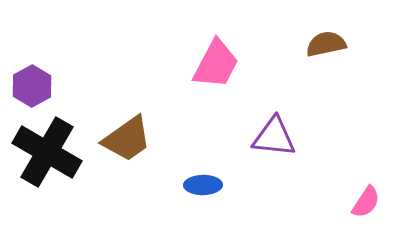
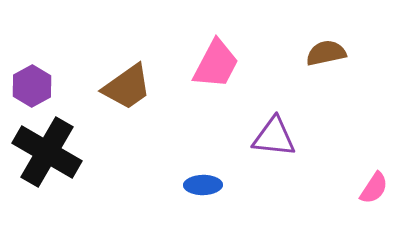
brown semicircle: moved 9 px down
brown trapezoid: moved 52 px up
pink semicircle: moved 8 px right, 14 px up
